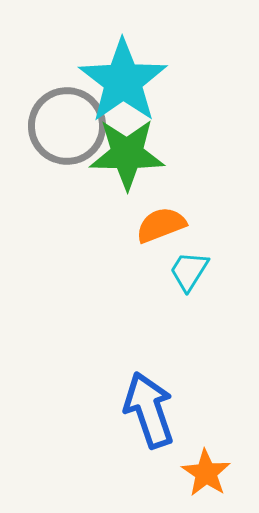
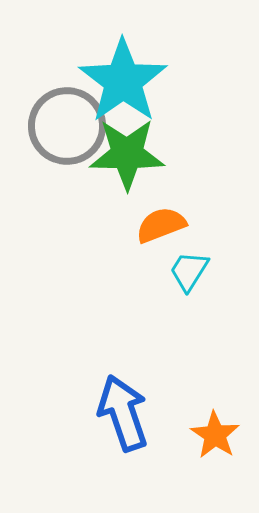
blue arrow: moved 26 px left, 3 px down
orange star: moved 9 px right, 38 px up
